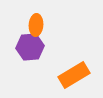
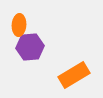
orange ellipse: moved 17 px left
